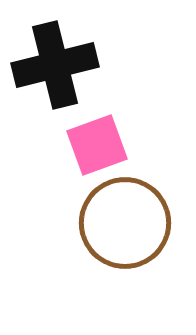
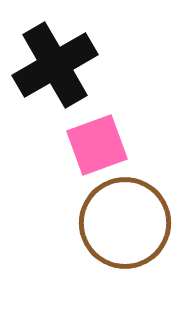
black cross: rotated 16 degrees counterclockwise
